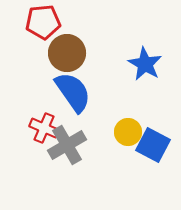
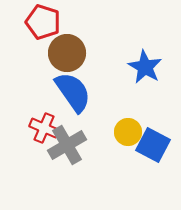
red pentagon: rotated 24 degrees clockwise
blue star: moved 3 px down
